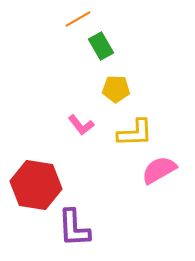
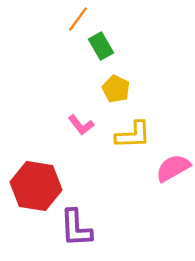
orange line: rotated 24 degrees counterclockwise
yellow pentagon: rotated 24 degrees clockwise
yellow L-shape: moved 2 px left, 2 px down
pink semicircle: moved 14 px right, 2 px up
red hexagon: moved 1 px down
purple L-shape: moved 2 px right
